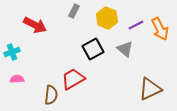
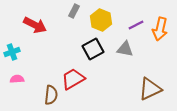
yellow hexagon: moved 6 px left, 2 px down
orange arrow: rotated 40 degrees clockwise
gray triangle: rotated 30 degrees counterclockwise
